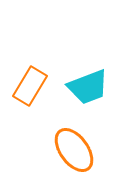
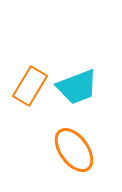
cyan trapezoid: moved 11 px left
